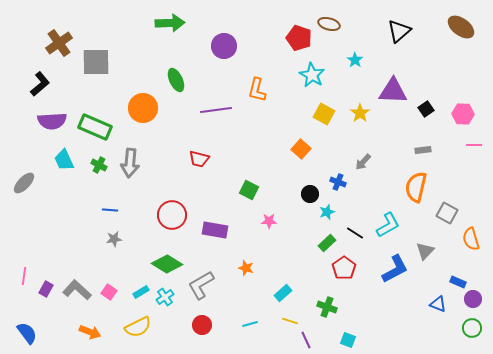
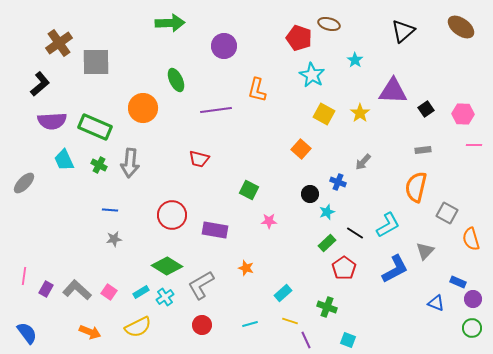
black triangle at (399, 31): moved 4 px right
green diamond at (167, 264): moved 2 px down
blue triangle at (438, 304): moved 2 px left, 1 px up
